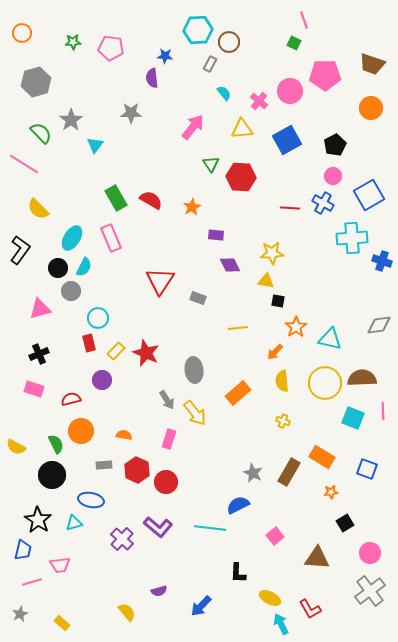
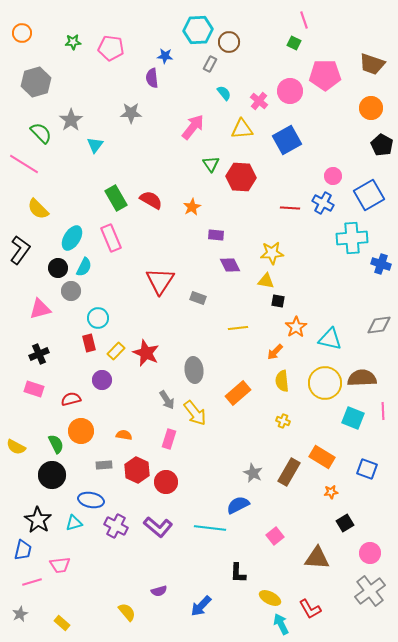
black pentagon at (335, 145): moved 47 px right; rotated 15 degrees counterclockwise
blue cross at (382, 261): moved 1 px left, 3 px down
purple cross at (122, 539): moved 6 px left, 13 px up; rotated 15 degrees counterclockwise
